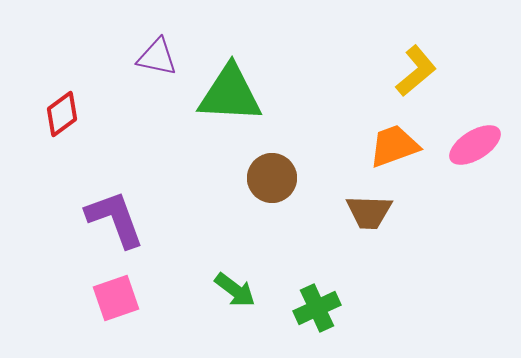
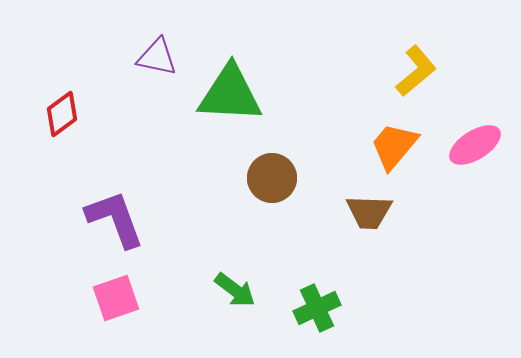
orange trapezoid: rotated 30 degrees counterclockwise
